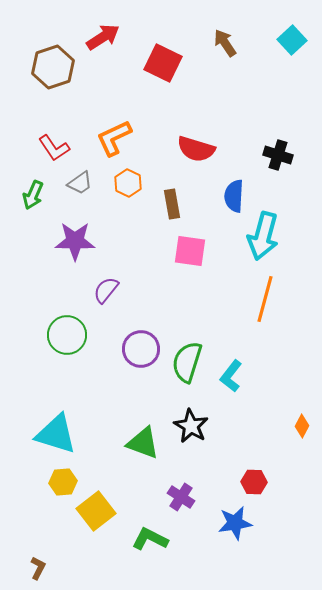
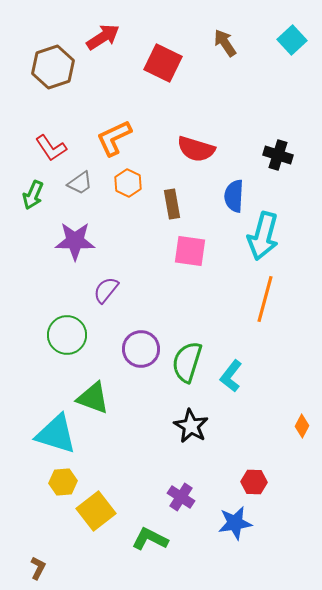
red L-shape: moved 3 px left
green triangle: moved 50 px left, 45 px up
